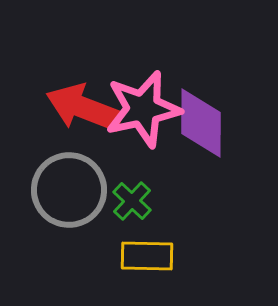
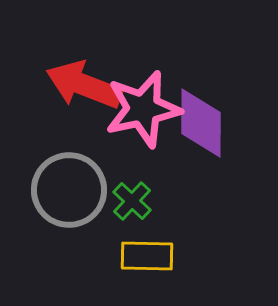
red arrow: moved 23 px up
